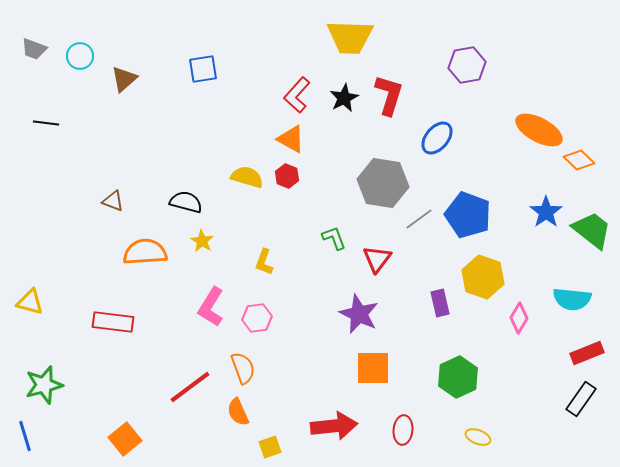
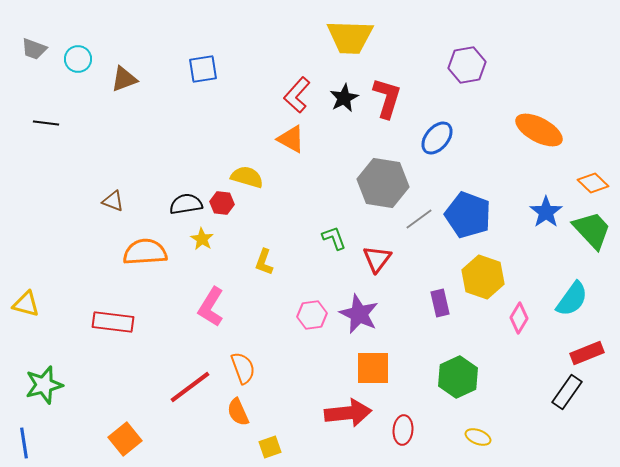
cyan circle at (80, 56): moved 2 px left, 3 px down
brown triangle at (124, 79): rotated 20 degrees clockwise
red L-shape at (389, 95): moved 2 px left, 3 px down
orange diamond at (579, 160): moved 14 px right, 23 px down
red hexagon at (287, 176): moved 65 px left, 27 px down; rotated 15 degrees counterclockwise
black semicircle at (186, 202): moved 2 px down; rotated 24 degrees counterclockwise
green trapezoid at (592, 230): rotated 9 degrees clockwise
yellow star at (202, 241): moved 2 px up
cyan semicircle at (572, 299): rotated 60 degrees counterclockwise
yellow triangle at (30, 302): moved 4 px left, 2 px down
pink hexagon at (257, 318): moved 55 px right, 3 px up
black rectangle at (581, 399): moved 14 px left, 7 px up
red arrow at (334, 426): moved 14 px right, 13 px up
blue line at (25, 436): moved 1 px left, 7 px down; rotated 8 degrees clockwise
